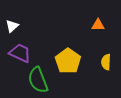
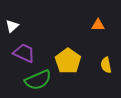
purple trapezoid: moved 4 px right
yellow semicircle: moved 3 px down; rotated 14 degrees counterclockwise
green semicircle: rotated 92 degrees counterclockwise
